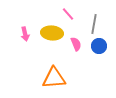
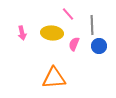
gray line: moved 2 px left, 1 px down; rotated 12 degrees counterclockwise
pink arrow: moved 3 px left, 1 px up
pink semicircle: moved 2 px left; rotated 136 degrees counterclockwise
